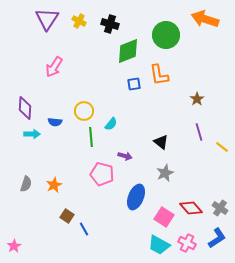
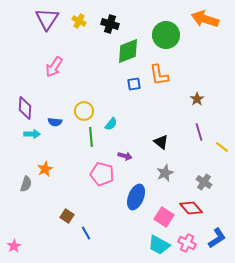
orange star: moved 9 px left, 16 px up
gray cross: moved 16 px left, 26 px up
blue line: moved 2 px right, 4 px down
